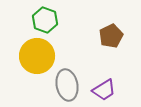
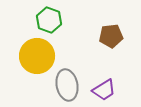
green hexagon: moved 4 px right
brown pentagon: rotated 20 degrees clockwise
